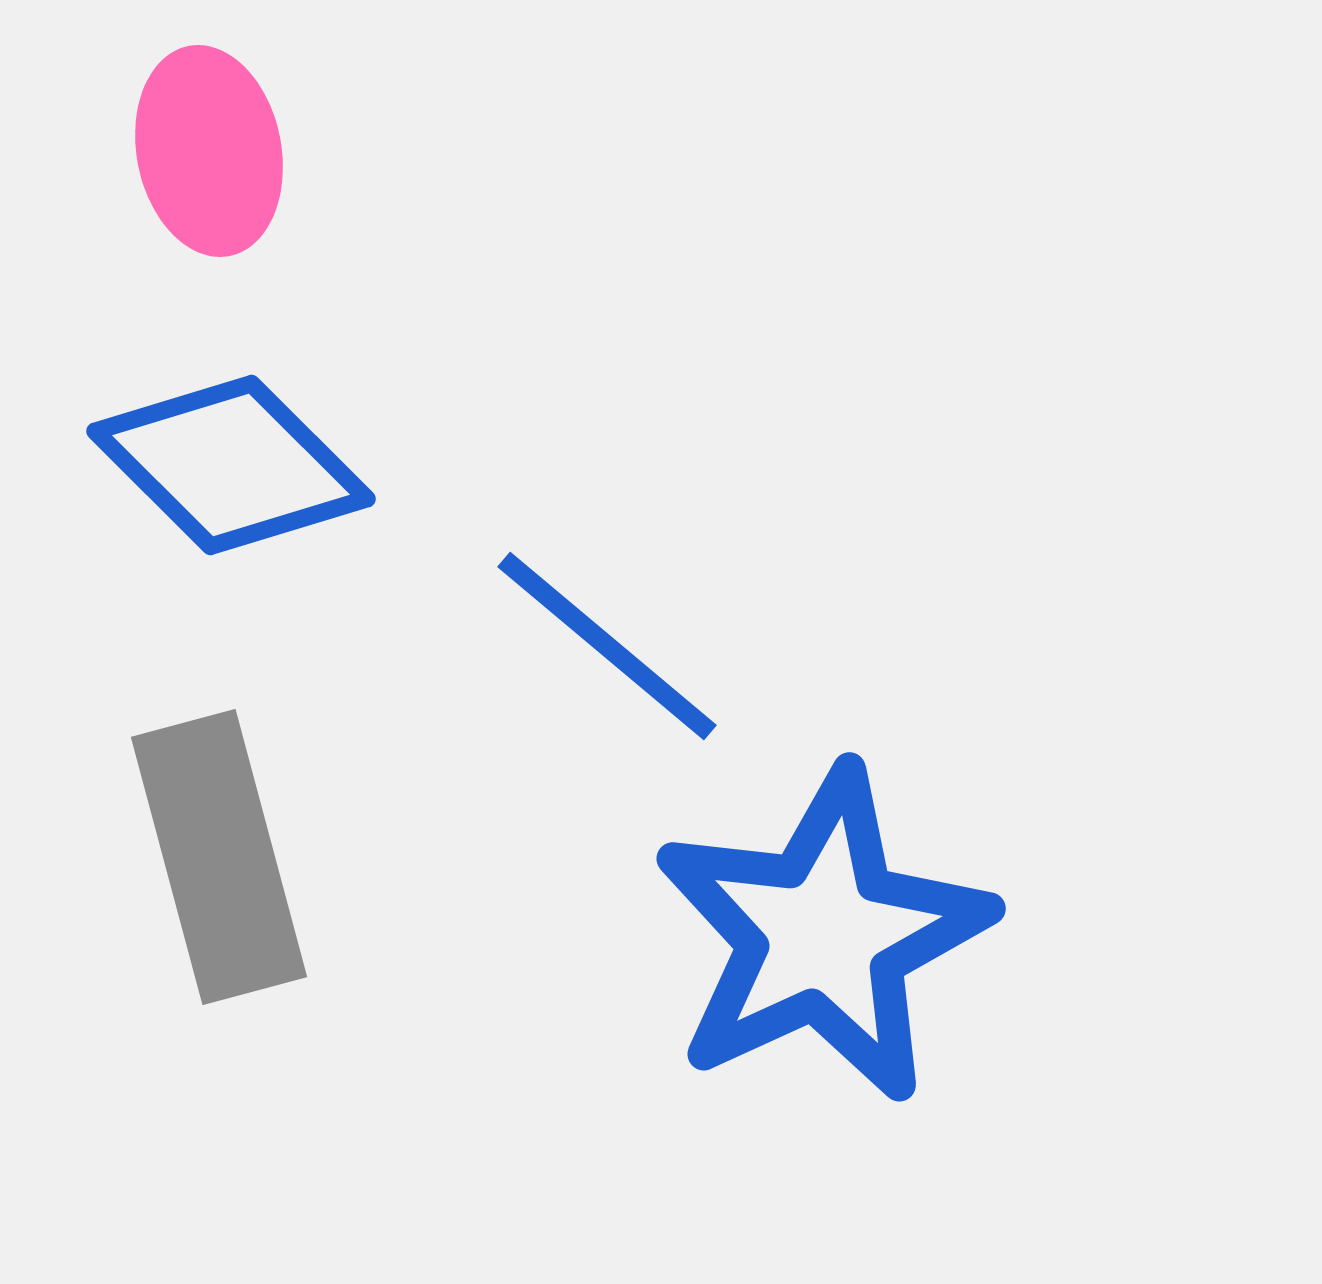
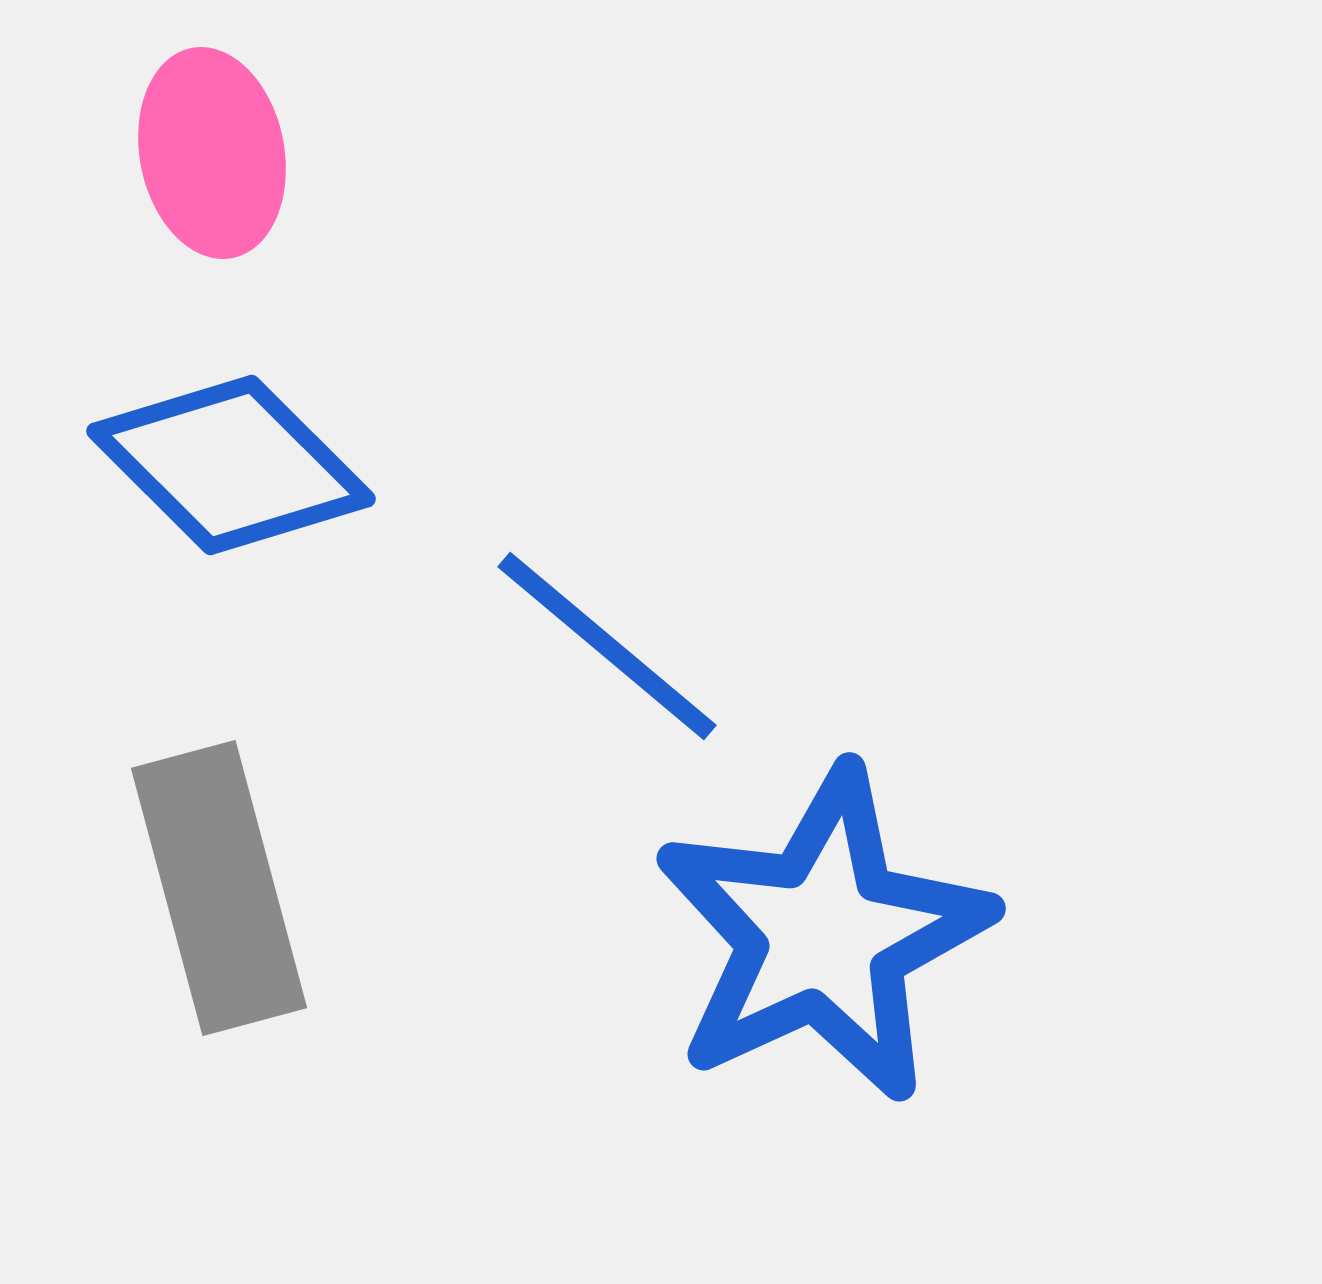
pink ellipse: moved 3 px right, 2 px down
gray rectangle: moved 31 px down
